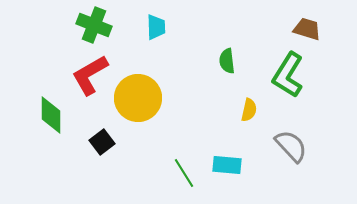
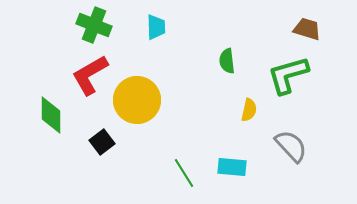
green L-shape: rotated 42 degrees clockwise
yellow circle: moved 1 px left, 2 px down
cyan rectangle: moved 5 px right, 2 px down
